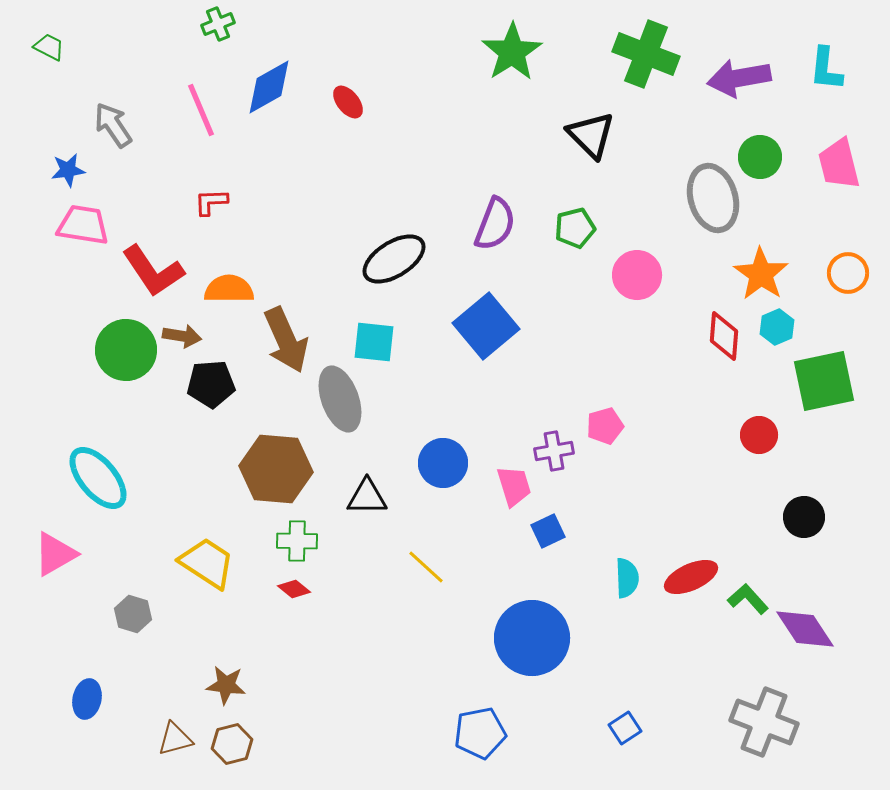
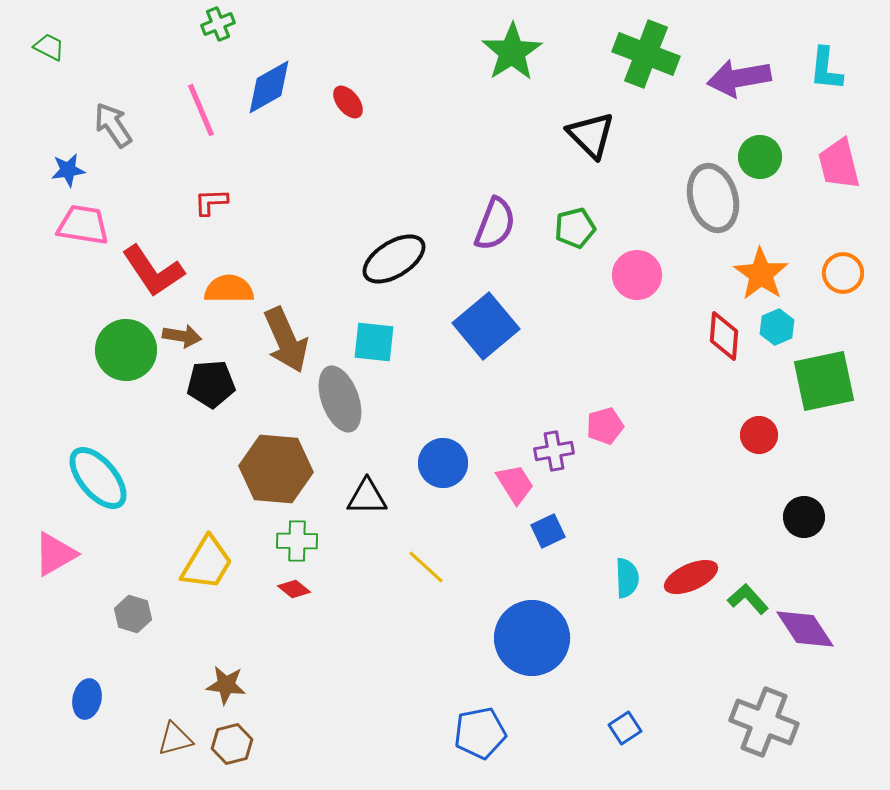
orange circle at (848, 273): moved 5 px left
pink trapezoid at (514, 486): moved 1 px right, 2 px up; rotated 15 degrees counterclockwise
yellow trapezoid at (207, 563): rotated 88 degrees clockwise
